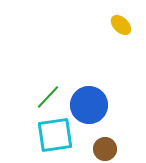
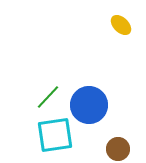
brown circle: moved 13 px right
